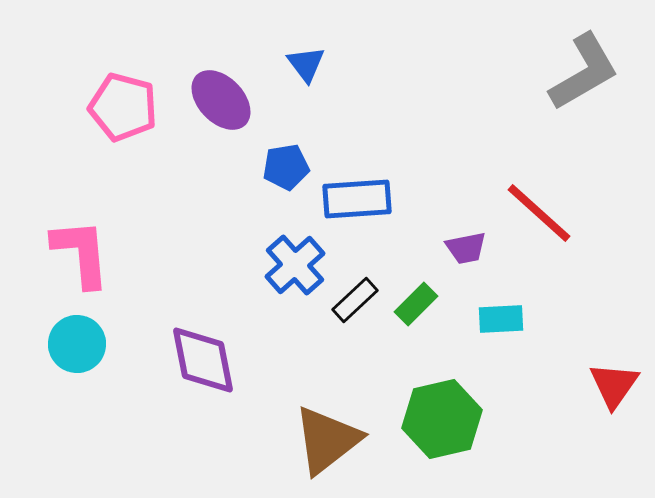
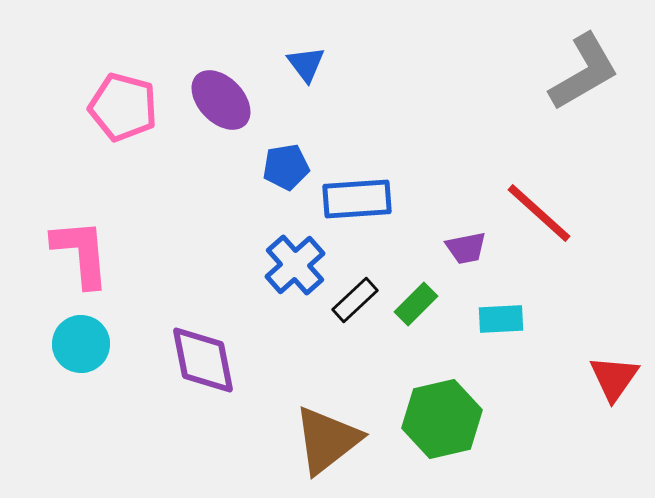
cyan circle: moved 4 px right
red triangle: moved 7 px up
